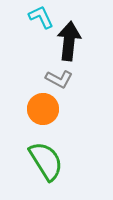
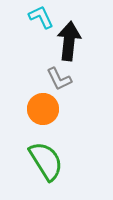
gray L-shape: rotated 36 degrees clockwise
